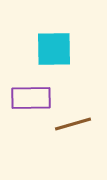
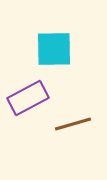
purple rectangle: moved 3 px left; rotated 27 degrees counterclockwise
